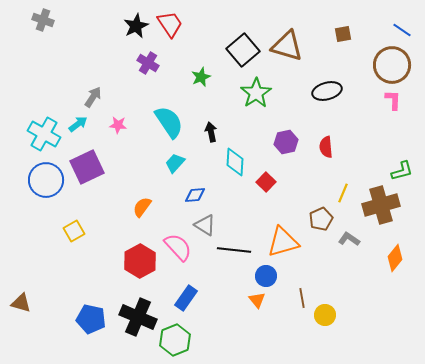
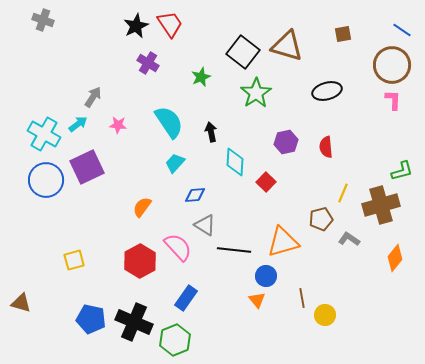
black square at (243, 50): moved 2 px down; rotated 12 degrees counterclockwise
brown pentagon at (321, 219): rotated 10 degrees clockwise
yellow square at (74, 231): moved 29 px down; rotated 15 degrees clockwise
black cross at (138, 317): moved 4 px left, 5 px down
